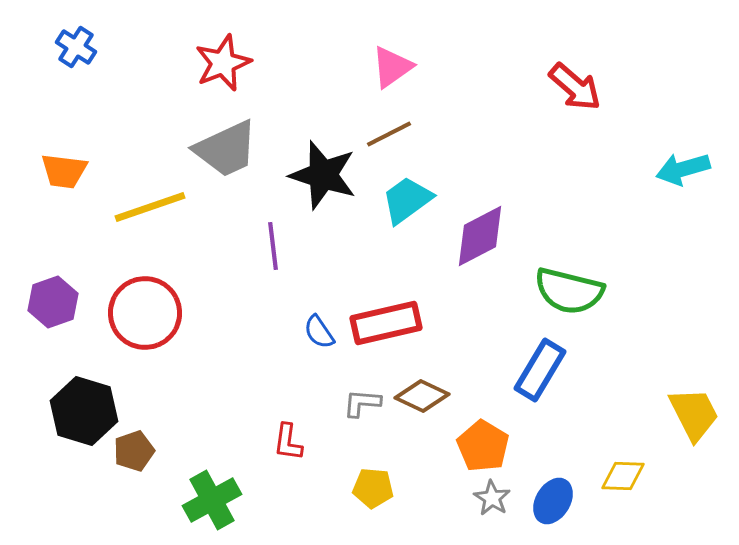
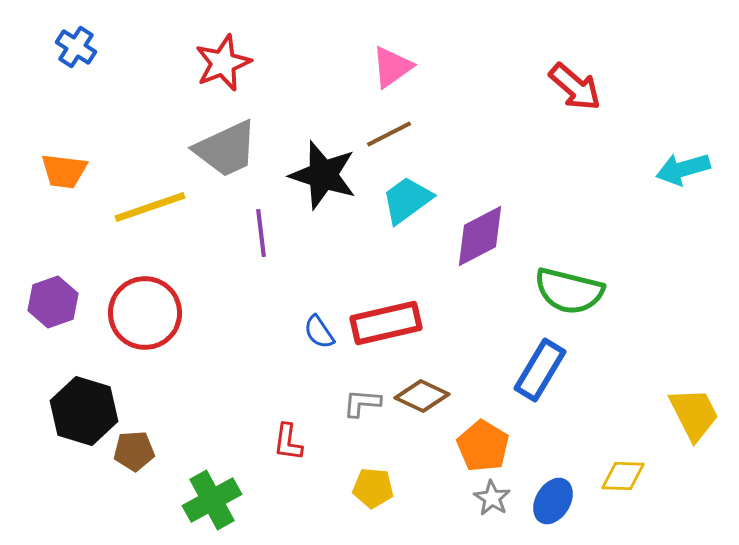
purple line: moved 12 px left, 13 px up
brown pentagon: rotated 15 degrees clockwise
